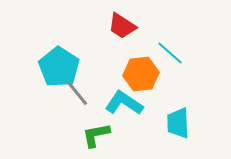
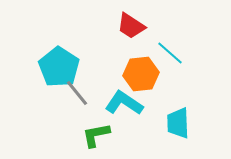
red trapezoid: moved 9 px right
